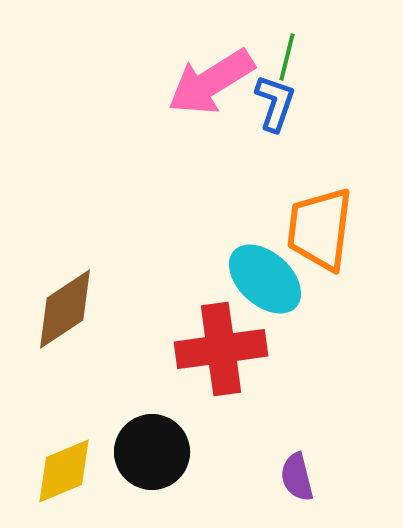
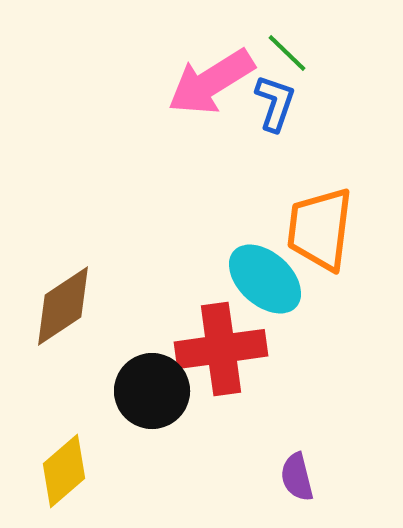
green line: moved 4 px up; rotated 60 degrees counterclockwise
brown diamond: moved 2 px left, 3 px up
black circle: moved 61 px up
yellow diamond: rotated 18 degrees counterclockwise
